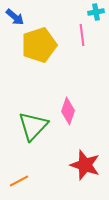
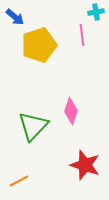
pink diamond: moved 3 px right
